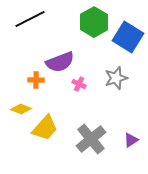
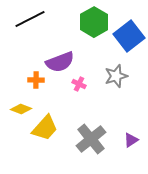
blue square: moved 1 px right, 1 px up; rotated 20 degrees clockwise
gray star: moved 2 px up
